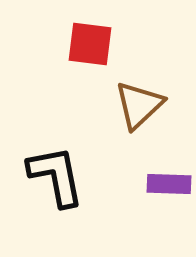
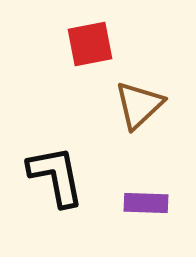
red square: rotated 18 degrees counterclockwise
purple rectangle: moved 23 px left, 19 px down
